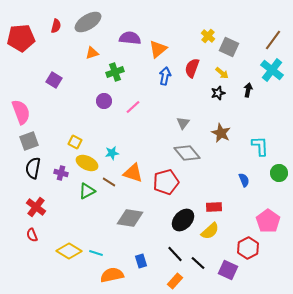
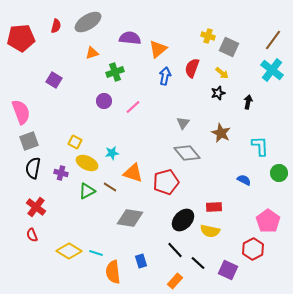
yellow cross at (208, 36): rotated 24 degrees counterclockwise
black arrow at (248, 90): moved 12 px down
blue semicircle at (244, 180): rotated 40 degrees counterclockwise
brown line at (109, 182): moved 1 px right, 5 px down
yellow semicircle at (210, 231): rotated 54 degrees clockwise
red hexagon at (248, 248): moved 5 px right, 1 px down
black line at (175, 254): moved 4 px up
orange semicircle at (112, 275): moved 1 px right, 3 px up; rotated 85 degrees counterclockwise
